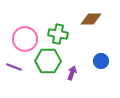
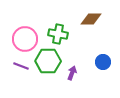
blue circle: moved 2 px right, 1 px down
purple line: moved 7 px right, 1 px up
